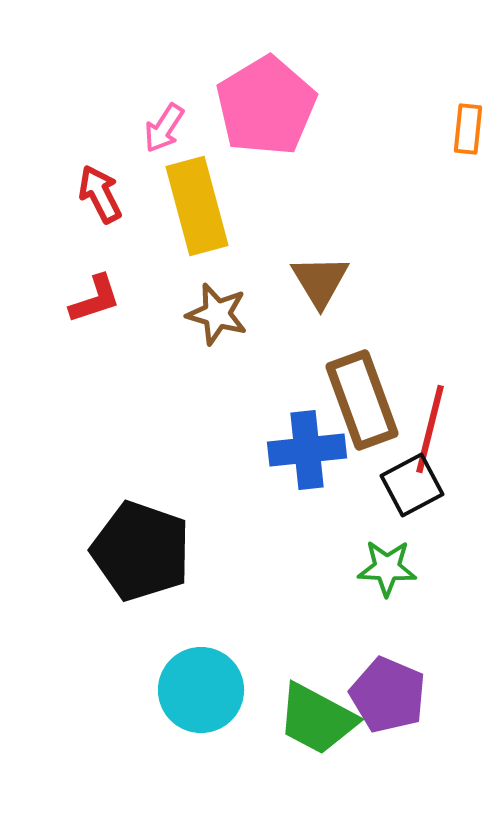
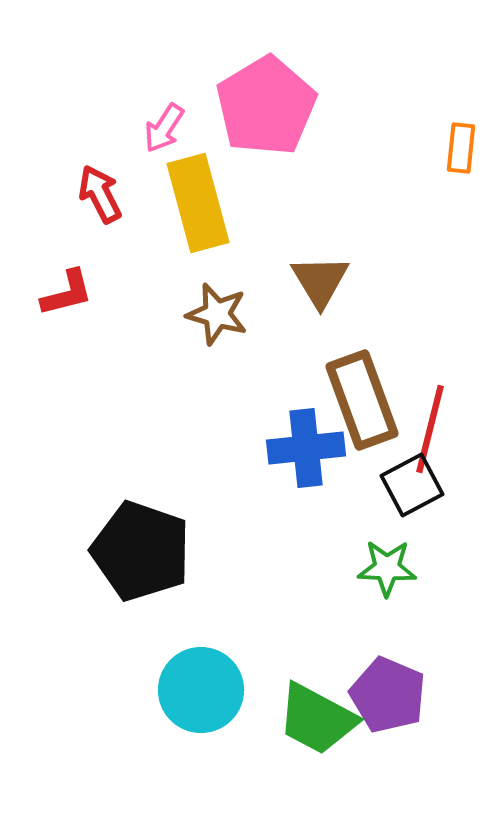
orange rectangle: moved 7 px left, 19 px down
yellow rectangle: moved 1 px right, 3 px up
red L-shape: moved 28 px left, 6 px up; rotated 4 degrees clockwise
blue cross: moved 1 px left, 2 px up
